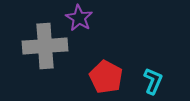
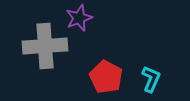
purple star: rotated 20 degrees clockwise
cyan L-shape: moved 2 px left, 2 px up
